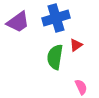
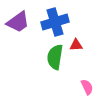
blue cross: moved 1 px left, 4 px down
red triangle: rotated 32 degrees clockwise
pink semicircle: moved 6 px right
